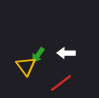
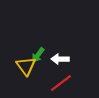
white arrow: moved 6 px left, 6 px down
